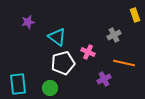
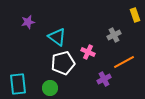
orange line: moved 1 px up; rotated 40 degrees counterclockwise
